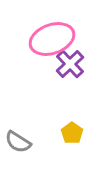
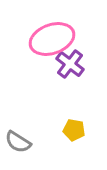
purple cross: rotated 8 degrees counterclockwise
yellow pentagon: moved 2 px right, 3 px up; rotated 25 degrees counterclockwise
